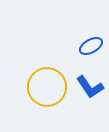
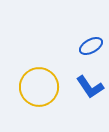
yellow circle: moved 8 px left
